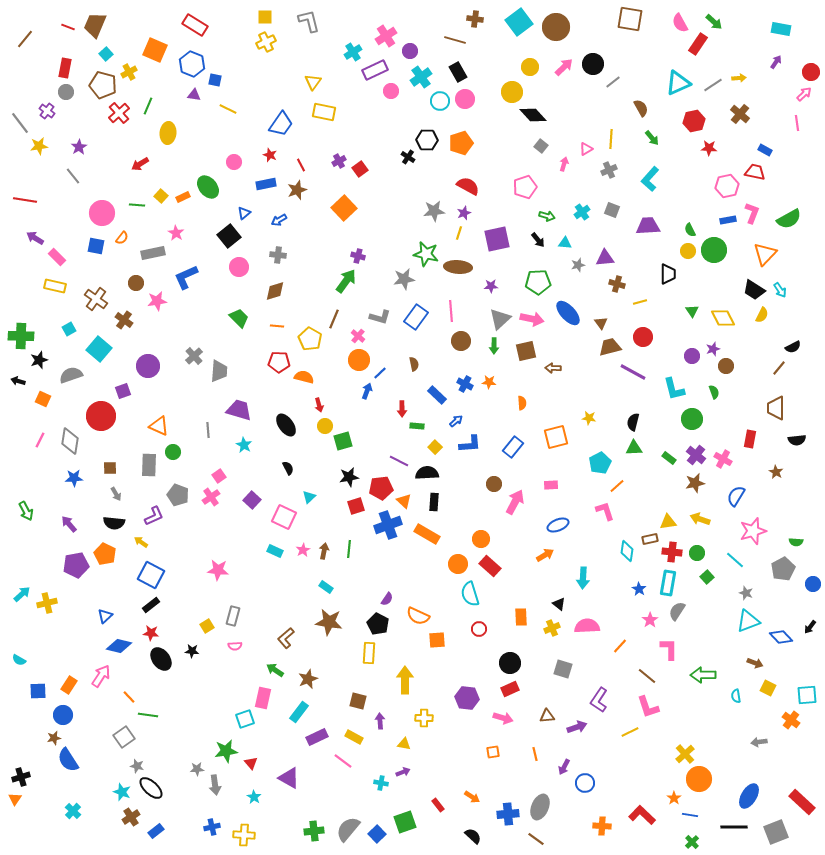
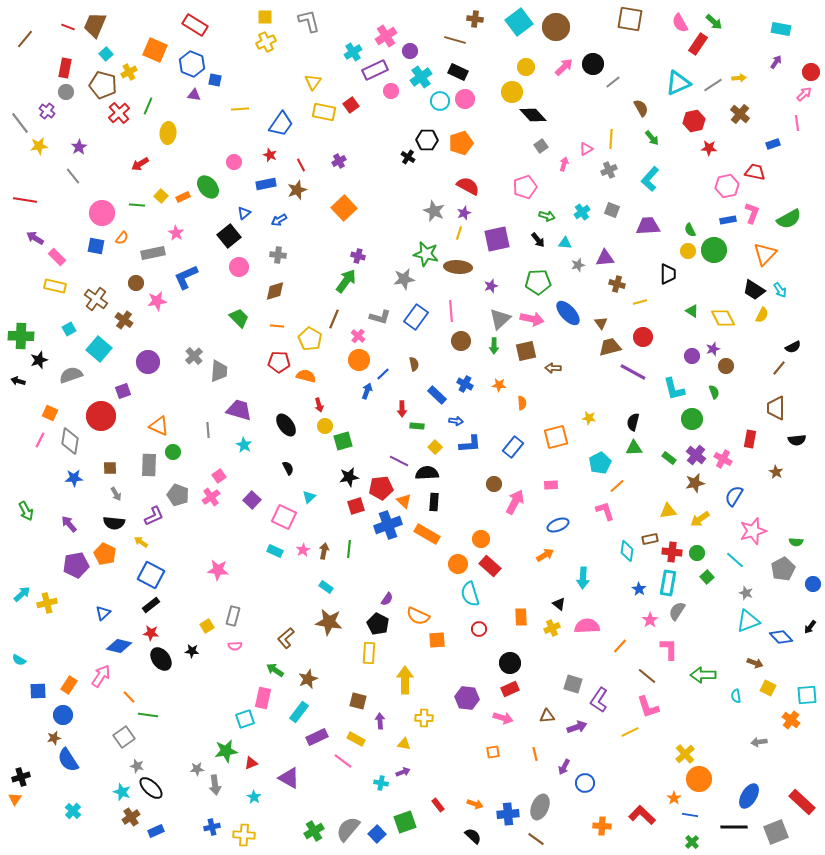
yellow circle at (530, 67): moved 4 px left
black rectangle at (458, 72): rotated 36 degrees counterclockwise
yellow line at (228, 109): moved 12 px right; rotated 30 degrees counterclockwise
gray square at (541, 146): rotated 16 degrees clockwise
blue rectangle at (765, 150): moved 8 px right, 6 px up; rotated 48 degrees counterclockwise
red square at (360, 169): moved 9 px left, 64 px up
gray star at (434, 211): rotated 30 degrees clockwise
purple star at (491, 286): rotated 16 degrees counterclockwise
green triangle at (692, 311): rotated 24 degrees counterclockwise
purple circle at (148, 366): moved 4 px up
blue line at (380, 373): moved 3 px right, 1 px down
orange semicircle at (304, 377): moved 2 px right, 1 px up
orange star at (489, 382): moved 10 px right, 3 px down
orange square at (43, 399): moved 7 px right, 14 px down
blue arrow at (456, 421): rotated 48 degrees clockwise
blue semicircle at (736, 496): moved 2 px left
yellow arrow at (700, 519): rotated 54 degrees counterclockwise
yellow triangle at (668, 522): moved 11 px up
blue triangle at (105, 616): moved 2 px left, 3 px up
gray square at (563, 669): moved 10 px right, 15 px down
yellow rectangle at (354, 737): moved 2 px right, 2 px down
red triangle at (251, 763): rotated 48 degrees clockwise
orange arrow at (472, 797): moved 3 px right, 7 px down; rotated 14 degrees counterclockwise
blue rectangle at (156, 831): rotated 14 degrees clockwise
green cross at (314, 831): rotated 24 degrees counterclockwise
